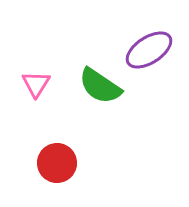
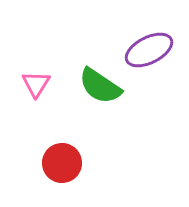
purple ellipse: rotated 6 degrees clockwise
red circle: moved 5 px right
